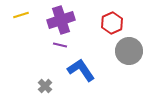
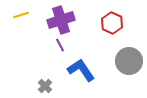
red hexagon: rotated 10 degrees counterclockwise
purple line: rotated 48 degrees clockwise
gray circle: moved 10 px down
